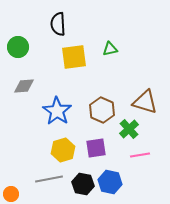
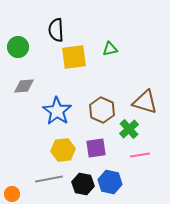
black semicircle: moved 2 px left, 6 px down
yellow hexagon: rotated 10 degrees clockwise
orange circle: moved 1 px right
